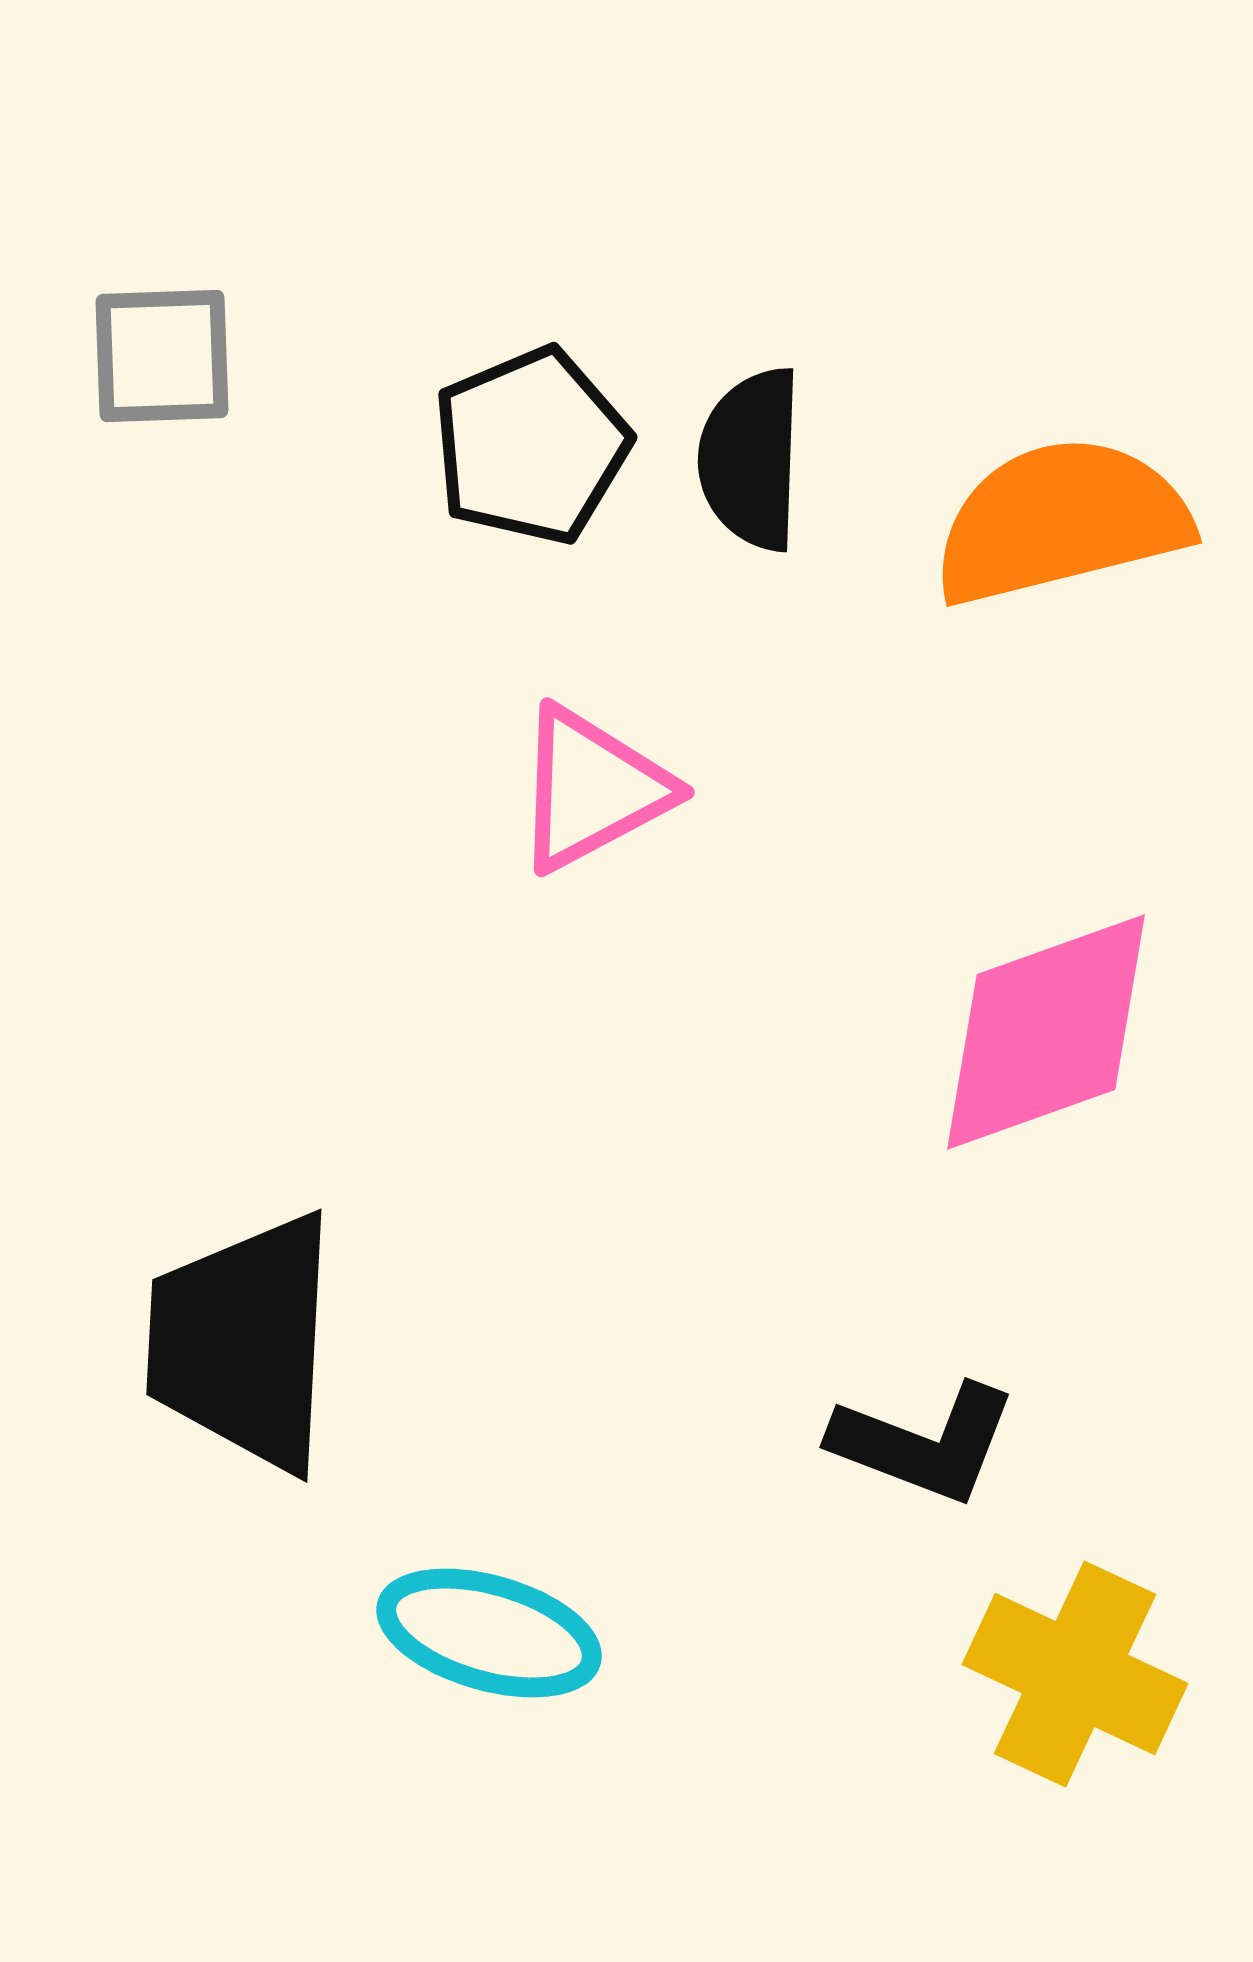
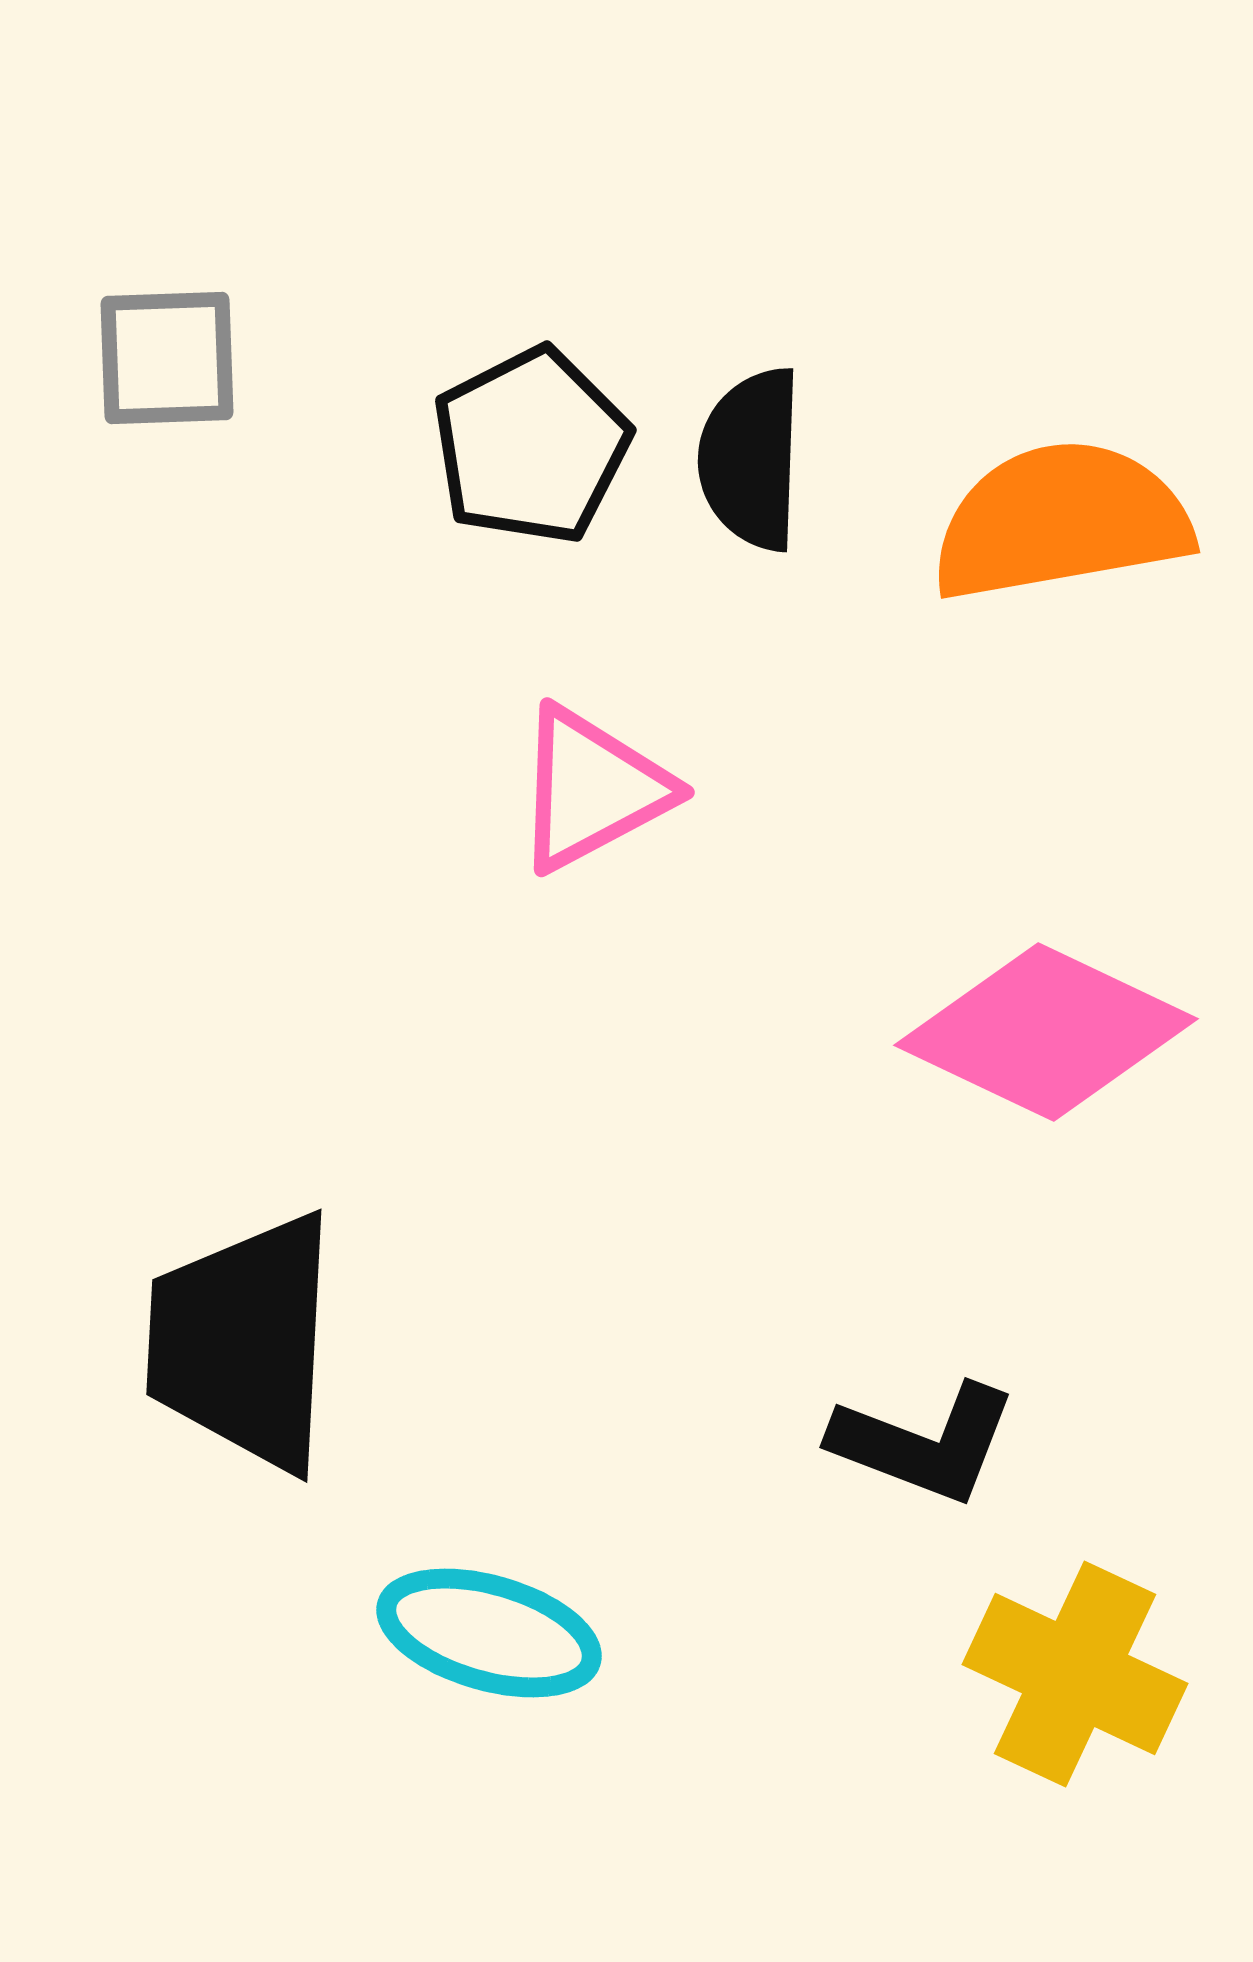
gray square: moved 5 px right, 2 px down
black pentagon: rotated 4 degrees counterclockwise
orange semicircle: rotated 4 degrees clockwise
pink diamond: rotated 45 degrees clockwise
